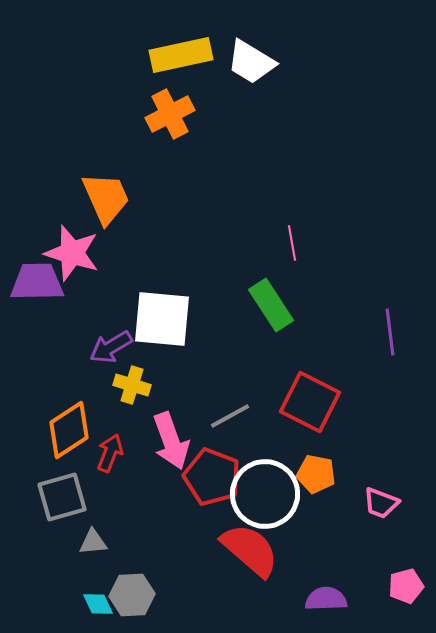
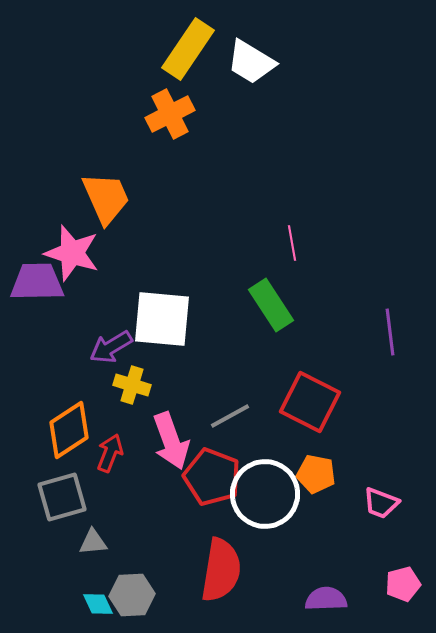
yellow rectangle: moved 7 px right, 6 px up; rotated 44 degrees counterclockwise
red semicircle: moved 29 px left, 20 px down; rotated 58 degrees clockwise
pink pentagon: moved 3 px left, 2 px up
